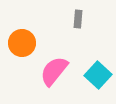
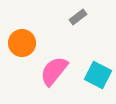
gray rectangle: moved 2 px up; rotated 48 degrees clockwise
cyan square: rotated 16 degrees counterclockwise
